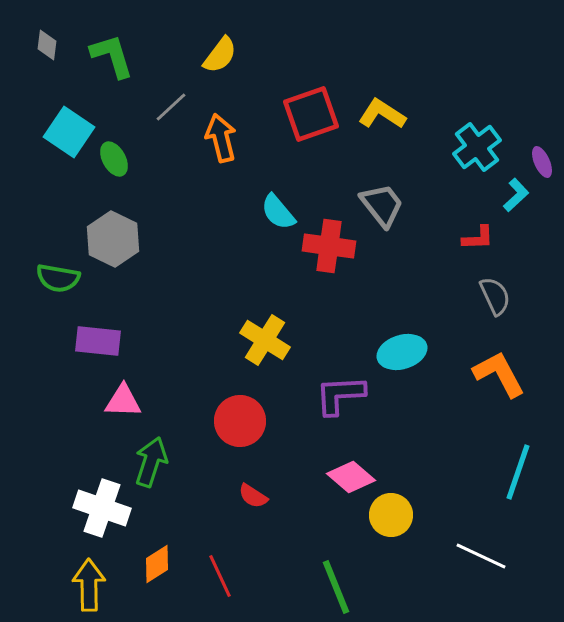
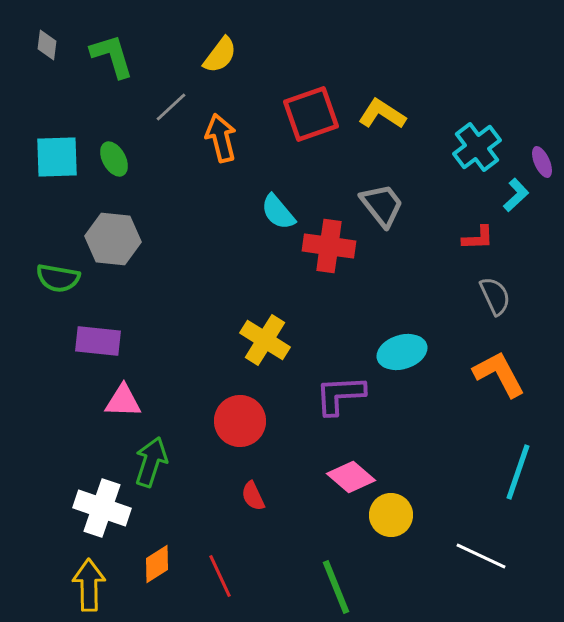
cyan square: moved 12 px left, 25 px down; rotated 36 degrees counterclockwise
gray hexagon: rotated 20 degrees counterclockwise
red semicircle: rotated 32 degrees clockwise
